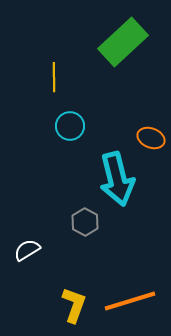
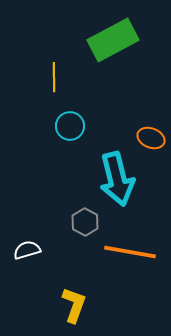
green rectangle: moved 10 px left, 2 px up; rotated 15 degrees clockwise
white semicircle: rotated 16 degrees clockwise
orange line: moved 49 px up; rotated 27 degrees clockwise
